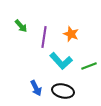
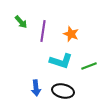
green arrow: moved 4 px up
purple line: moved 1 px left, 6 px up
cyan L-shape: rotated 30 degrees counterclockwise
blue arrow: rotated 21 degrees clockwise
